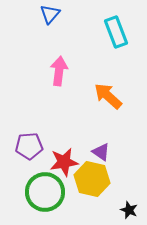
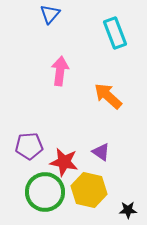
cyan rectangle: moved 1 px left, 1 px down
pink arrow: moved 1 px right
red star: rotated 20 degrees clockwise
yellow hexagon: moved 3 px left, 11 px down
black star: moved 1 px left; rotated 24 degrees counterclockwise
